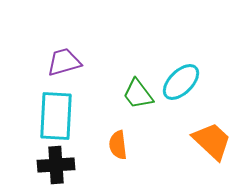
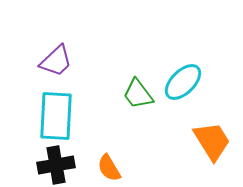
purple trapezoid: moved 8 px left, 1 px up; rotated 153 degrees clockwise
cyan ellipse: moved 2 px right
orange trapezoid: rotated 15 degrees clockwise
orange semicircle: moved 9 px left, 23 px down; rotated 24 degrees counterclockwise
black cross: rotated 6 degrees counterclockwise
